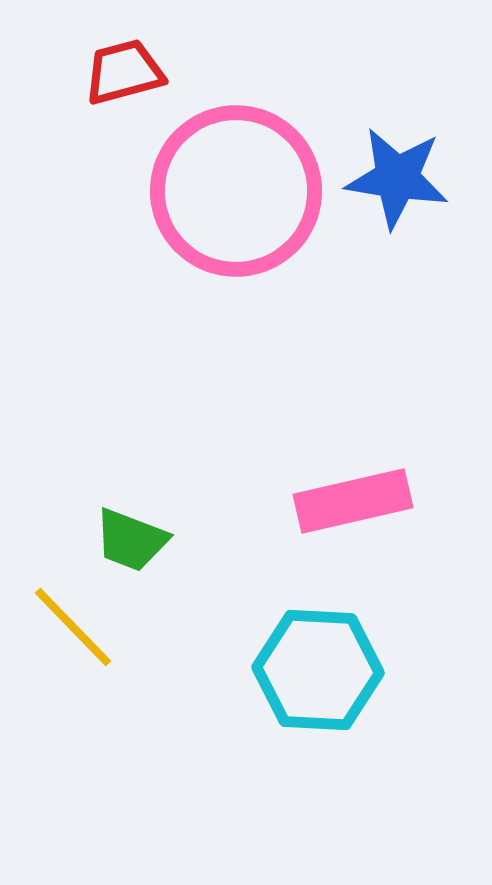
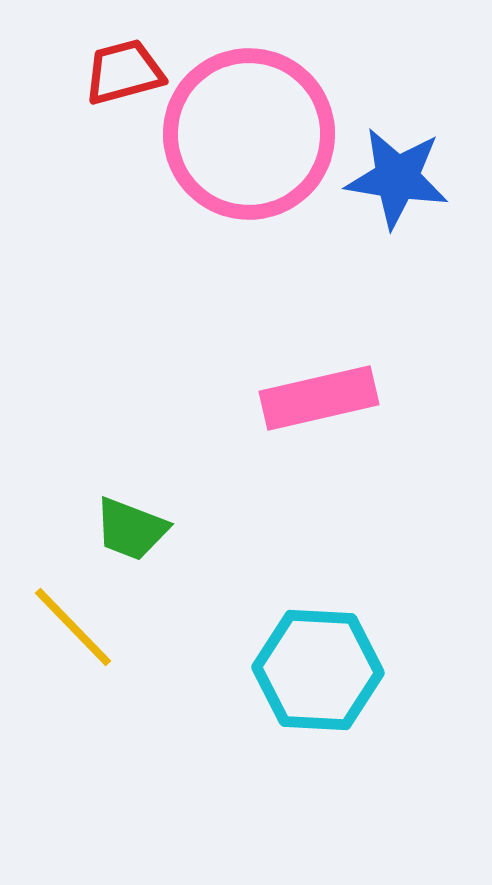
pink circle: moved 13 px right, 57 px up
pink rectangle: moved 34 px left, 103 px up
green trapezoid: moved 11 px up
